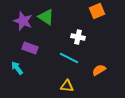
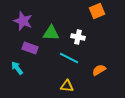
green triangle: moved 5 px right, 16 px down; rotated 30 degrees counterclockwise
